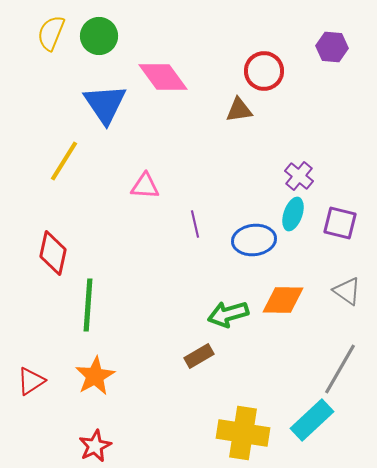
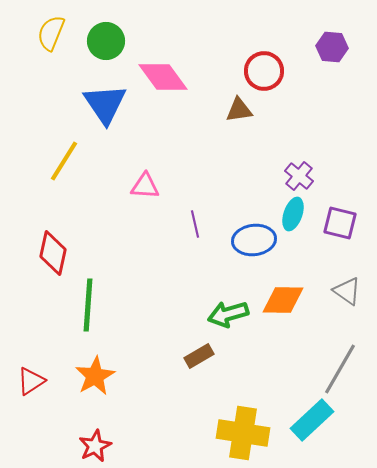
green circle: moved 7 px right, 5 px down
